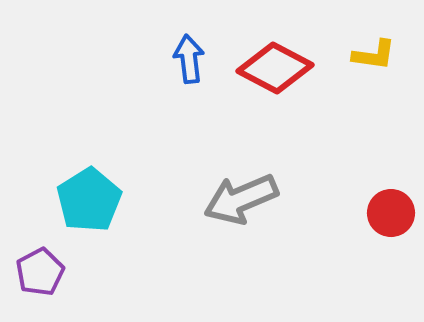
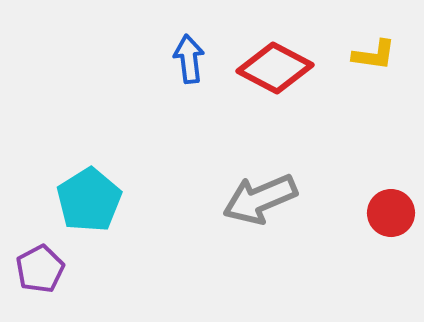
gray arrow: moved 19 px right
purple pentagon: moved 3 px up
